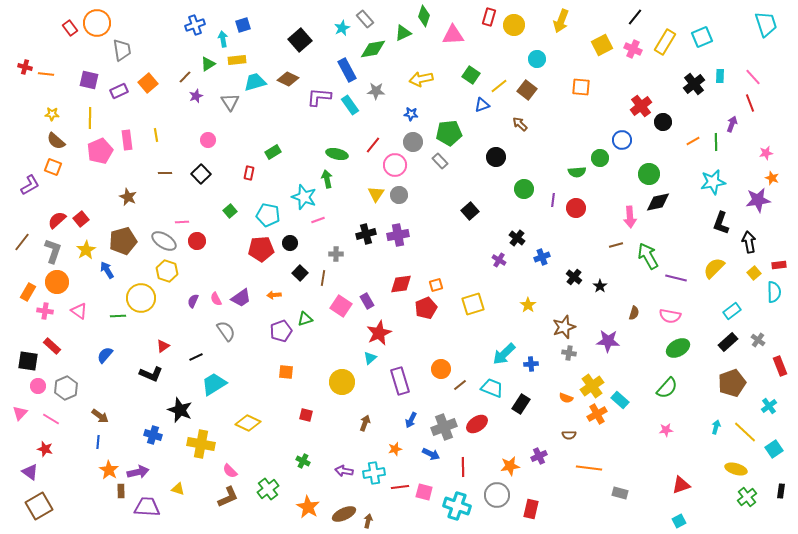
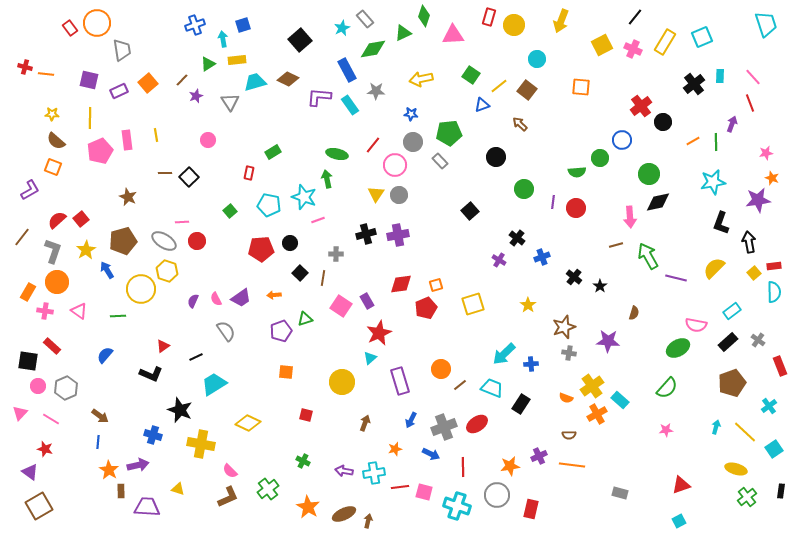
brown line at (185, 77): moved 3 px left, 3 px down
black square at (201, 174): moved 12 px left, 3 px down
purple L-shape at (30, 185): moved 5 px down
purple line at (553, 200): moved 2 px down
cyan pentagon at (268, 215): moved 1 px right, 10 px up
brown line at (22, 242): moved 5 px up
red rectangle at (779, 265): moved 5 px left, 1 px down
yellow circle at (141, 298): moved 9 px up
pink semicircle at (670, 316): moved 26 px right, 9 px down
orange line at (589, 468): moved 17 px left, 3 px up
purple arrow at (138, 472): moved 7 px up
